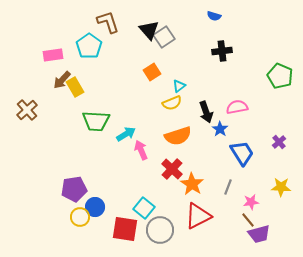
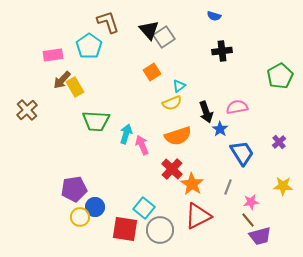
green pentagon: rotated 20 degrees clockwise
cyan arrow: rotated 42 degrees counterclockwise
pink arrow: moved 1 px right, 5 px up
yellow star: moved 2 px right, 1 px up
purple trapezoid: moved 1 px right, 2 px down
